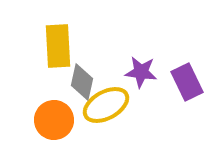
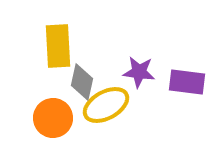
purple star: moved 2 px left
purple rectangle: rotated 57 degrees counterclockwise
orange circle: moved 1 px left, 2 px up
